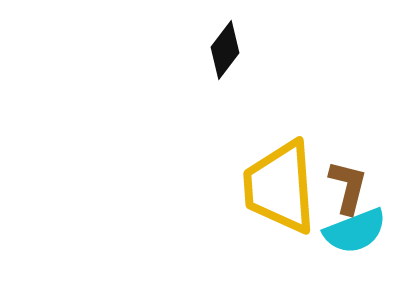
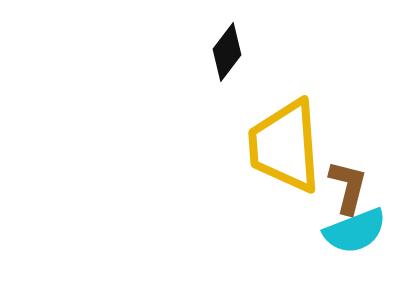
black diamond: moved 2 px right, 2 px down
yellow trapezoid: moved 5 px right, 41 px up
